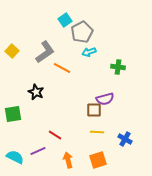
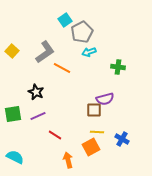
blue cross: moved 3 px left
purple line: moved 35 px up
orange square: moved 7 px left, 13 px up; rotated 12 degrees counterclockwise
